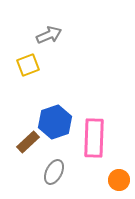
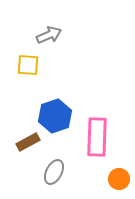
yellow square: rotated 25 degrees clockwise
blue hexagon: moved 6 px up
pink rectangle: moved 3 px right, 1 px up
brown rectangle: rotated 15 degrees clockwise
orange circle: moved 1 px up
